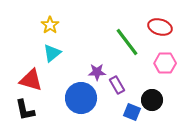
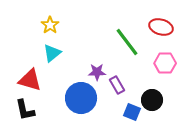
red ellipse: moved 1 px right
red triangle: moved 1 px left
